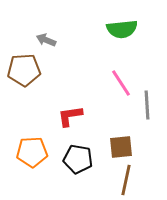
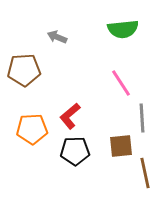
green semicircle: moved 1 px right
gray arrow: moved 11 px right, 3 px up
gray line: moved 5 px left, 13 px down
red L-shape: rotated 32 degrees counterclockwise
brown square: moved 1 px up
orange pentagon: moved 23 px up
black pentagon: moved 3 px left, 8 px up; rotated 12 degrees counterclockwise
brown line: moved 19 px right, 7 px up; rotated 24 degrees counterclockwise
